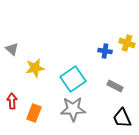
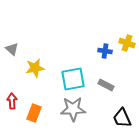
cyan square: rotated 25 degrees clockwise
gray rectangle: moved 9 px left, 1 px up
